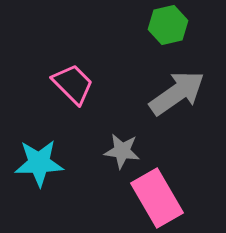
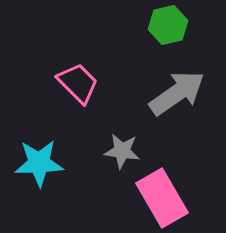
pink trapezoid: moved 5 px right, 1 px up
pink rectangle: moved 5 px right
